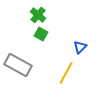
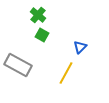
green square: moved 1 px right, 1 px down
